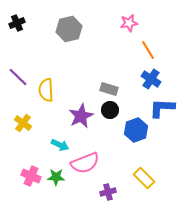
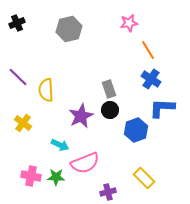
gray rectangle: rotated 54 degrees clockwise
pink cross: rotated 12 degrees counterclockwise
